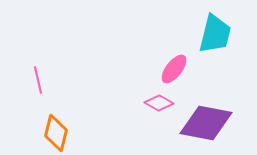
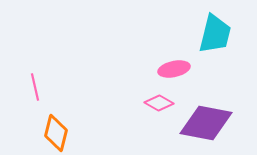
pink ellipse: rotated 40 degrees clockwise
pink line: moved 3 px left, 7 px down
